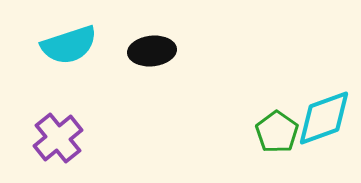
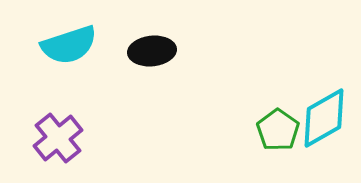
cyan diamond: rotated 10 degrees counterclockwise
green pentagon: moved 1 px right, 2 px up
